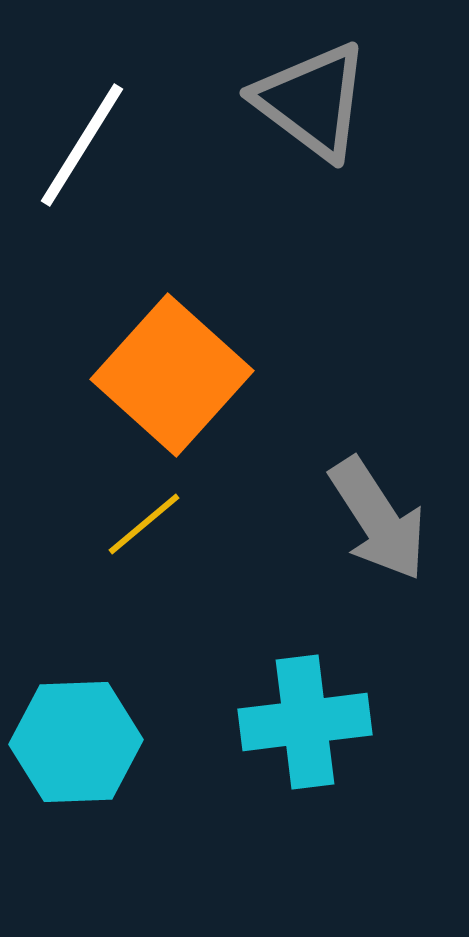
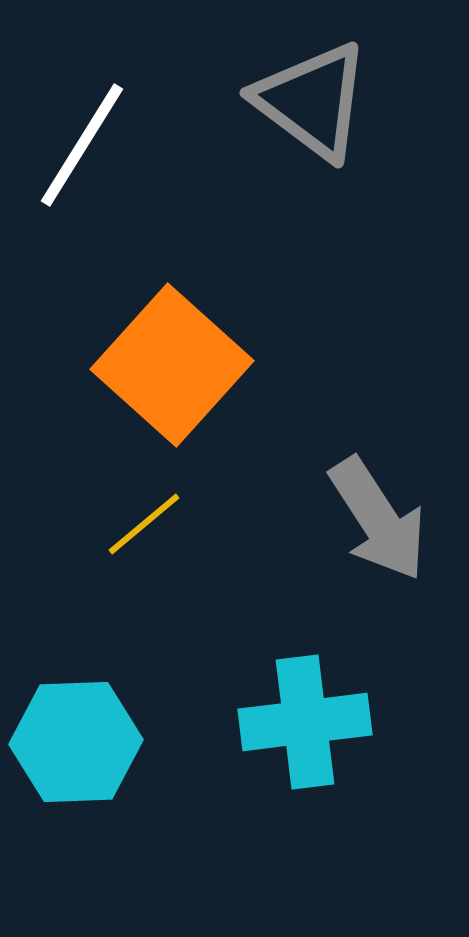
orange square: moved 10 px up
